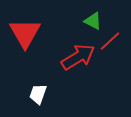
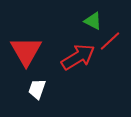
red triangle: moved 1 px right, 18 px down
white trapezoid: moved 1 px left, 5 px up
